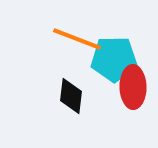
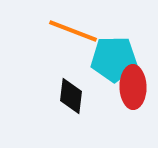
orange line: moved 4 px left, 8 px up
